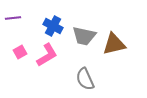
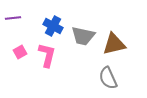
gray trapezoid: moved 1 px left
pink L-shape: rotated 45 degrees counterclockwise
gray semicircle: moved 23 px right, 1 px up
